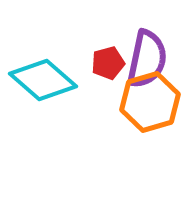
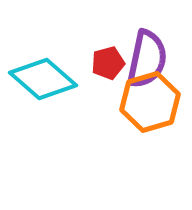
cyan diamond: moved 1 px up
